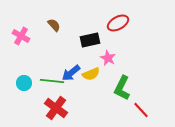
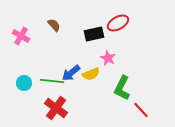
black rectangle: moved 4 px right, 6 px up
